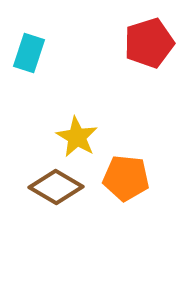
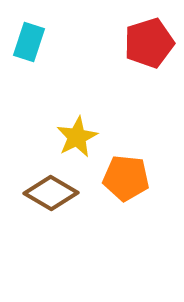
cyan rectangle: moved 11 px up
yellow star: rotated 15 degrees clockwise
brown diamond: moved 5 px left, 6 px down
